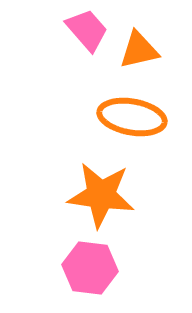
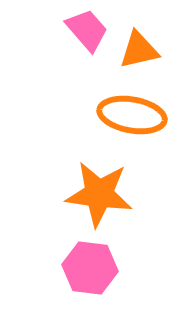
orange ellipse: moved 2 px up
orange star: moved 2 px left, 1 px up
